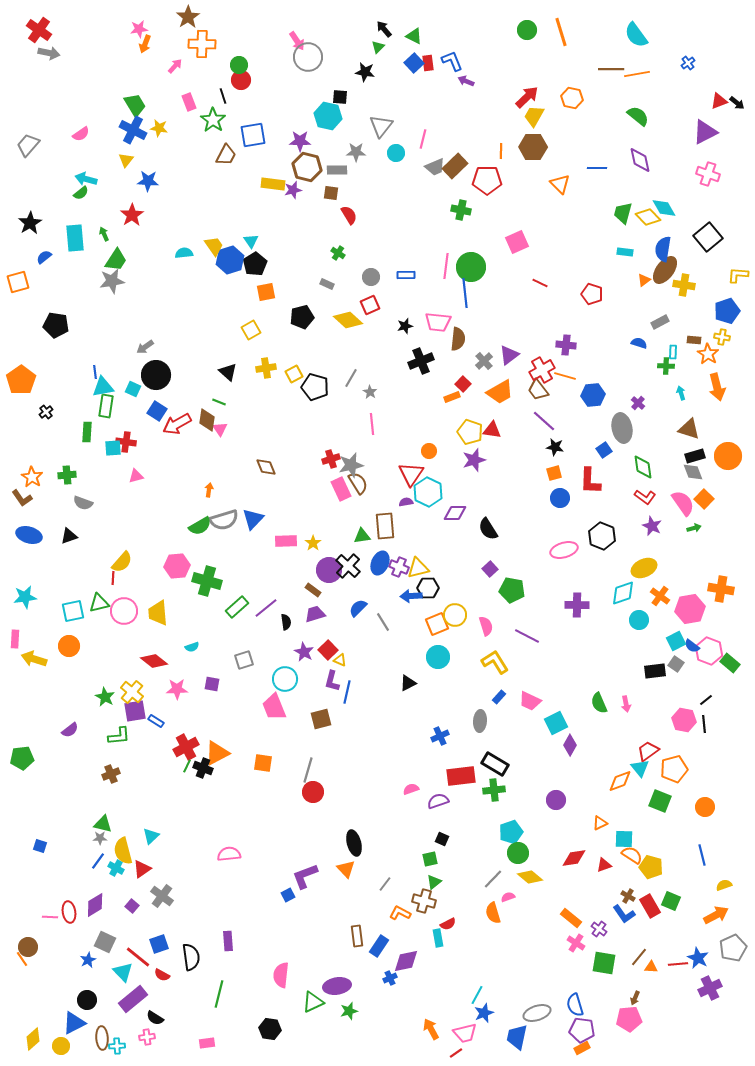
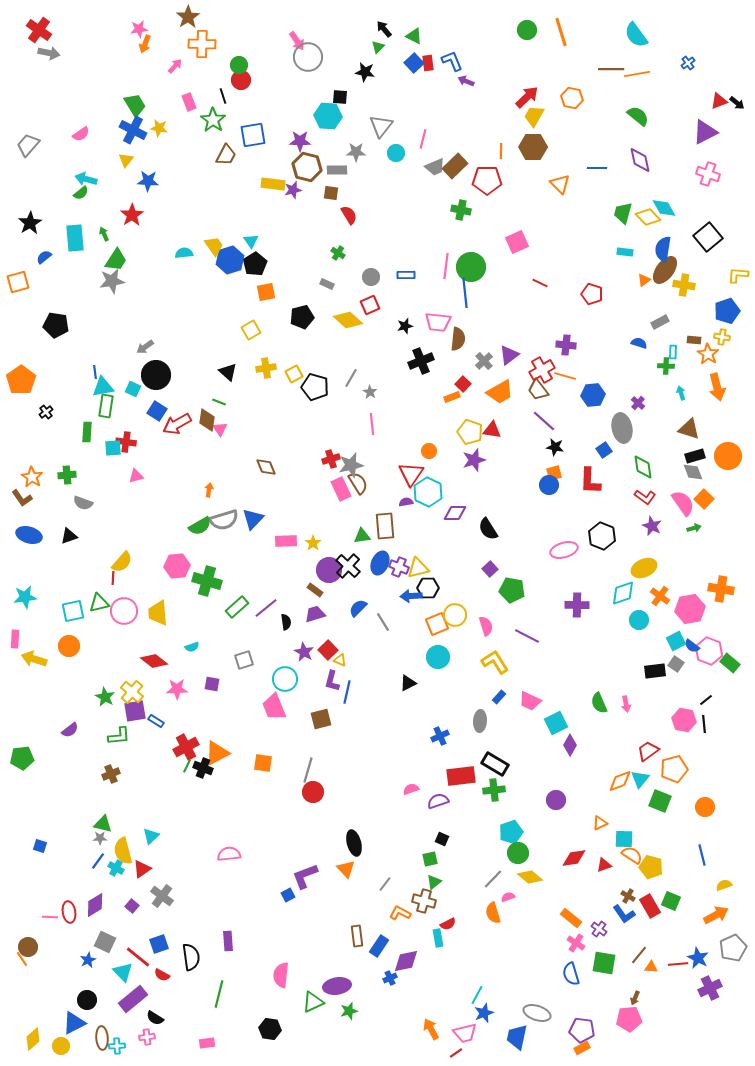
cyan hexagon at (328, 116): rotated 8 degrees counterclockwise
blue circle at (560, 498): moved 11 px left, 13 px up
brown rectangle at (313, 590): moved 2 px right
cyan triangle at (640, 768): moved 11 px down; rotated 18 degrees clockwise
brown line at (639, 957): moved 2 px up
blue semicircle at (575, 1005): moved 4 px left, 31 px up
gray ellipse at (537, 1013): rotated 36 degrees clockwise
